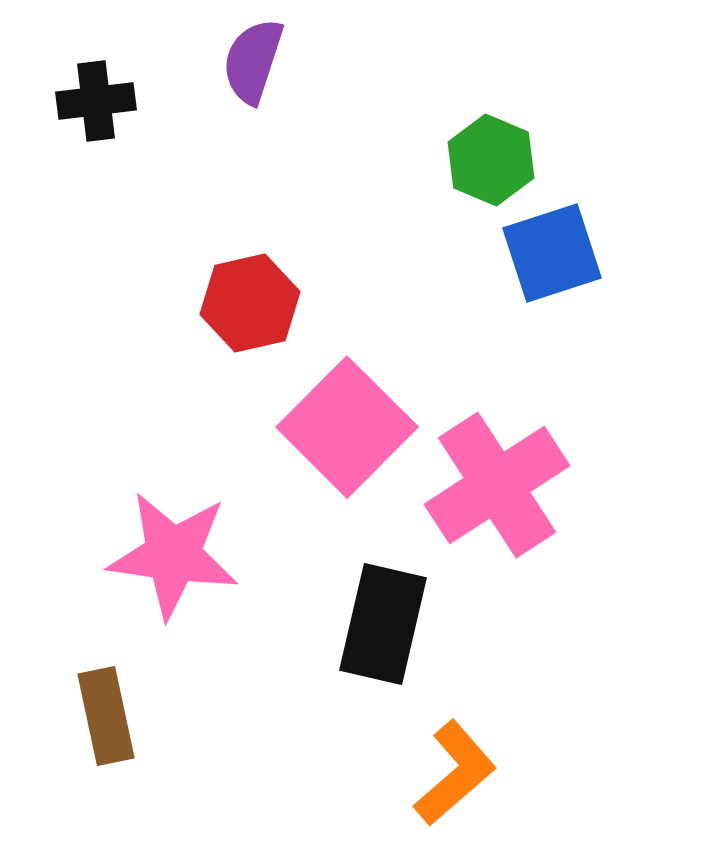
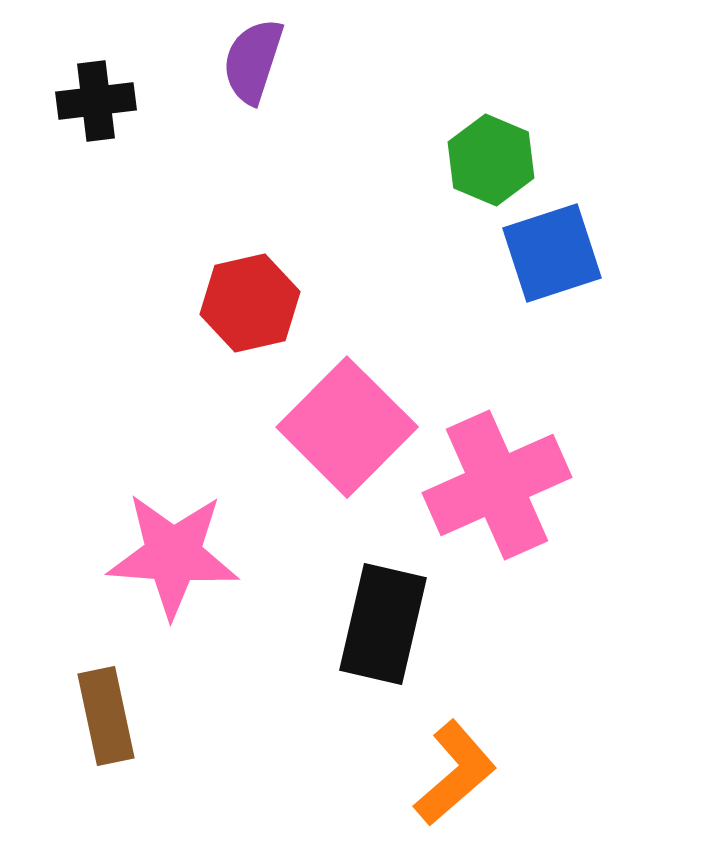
pink cross: rotated 9 degrees clockwise
pink star: rotated 4 degrees counterclockwise
